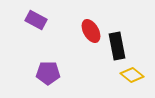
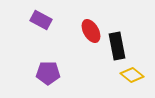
purple rectangle: moved 5 px right
